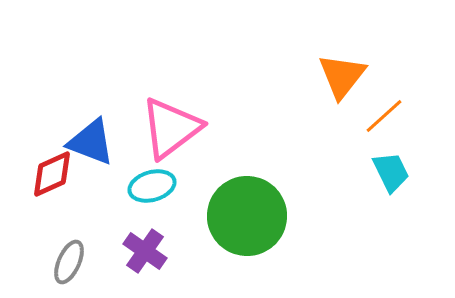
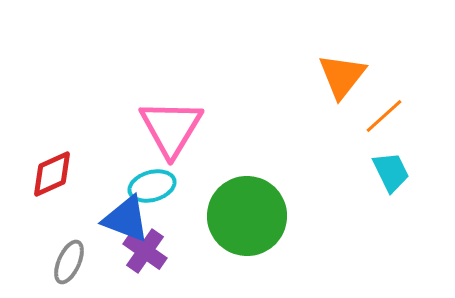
pink triangle: rotated 22 degrees counterclockwise
blue triangle: moved 35 px right, 77 px down
